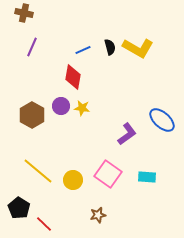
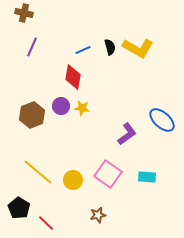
brown hexagon: rotated 10 degrees clockwise
yellow line: moved 1 px down
red line: moved 2 px right, 1 px up
